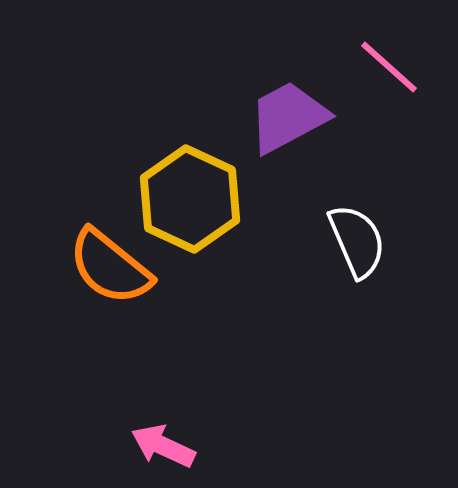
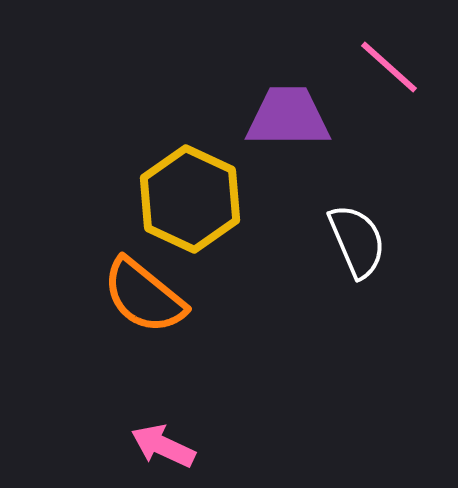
purple trapezoid: rotated 28 degrees clockwise
orange semicircle: moved 34 px right, 29 px down
